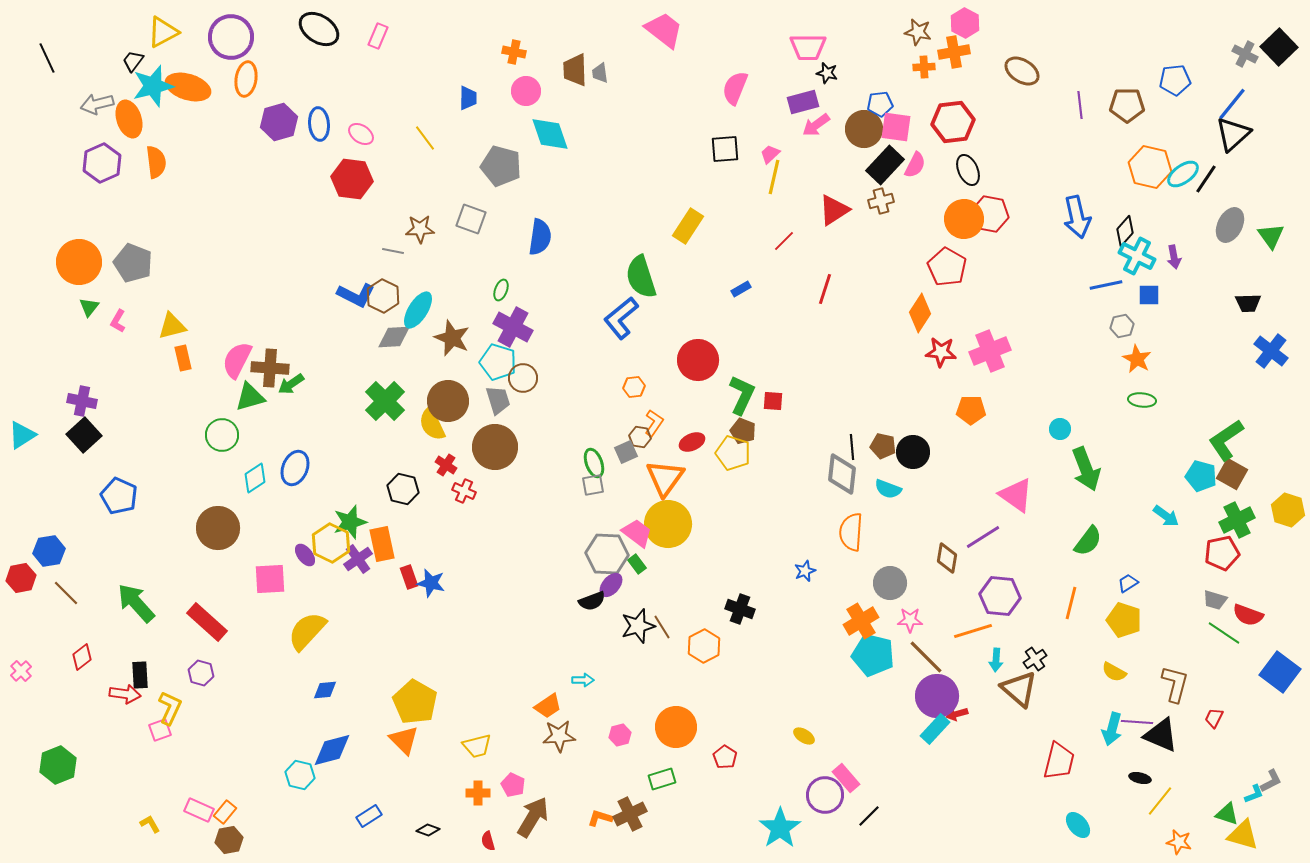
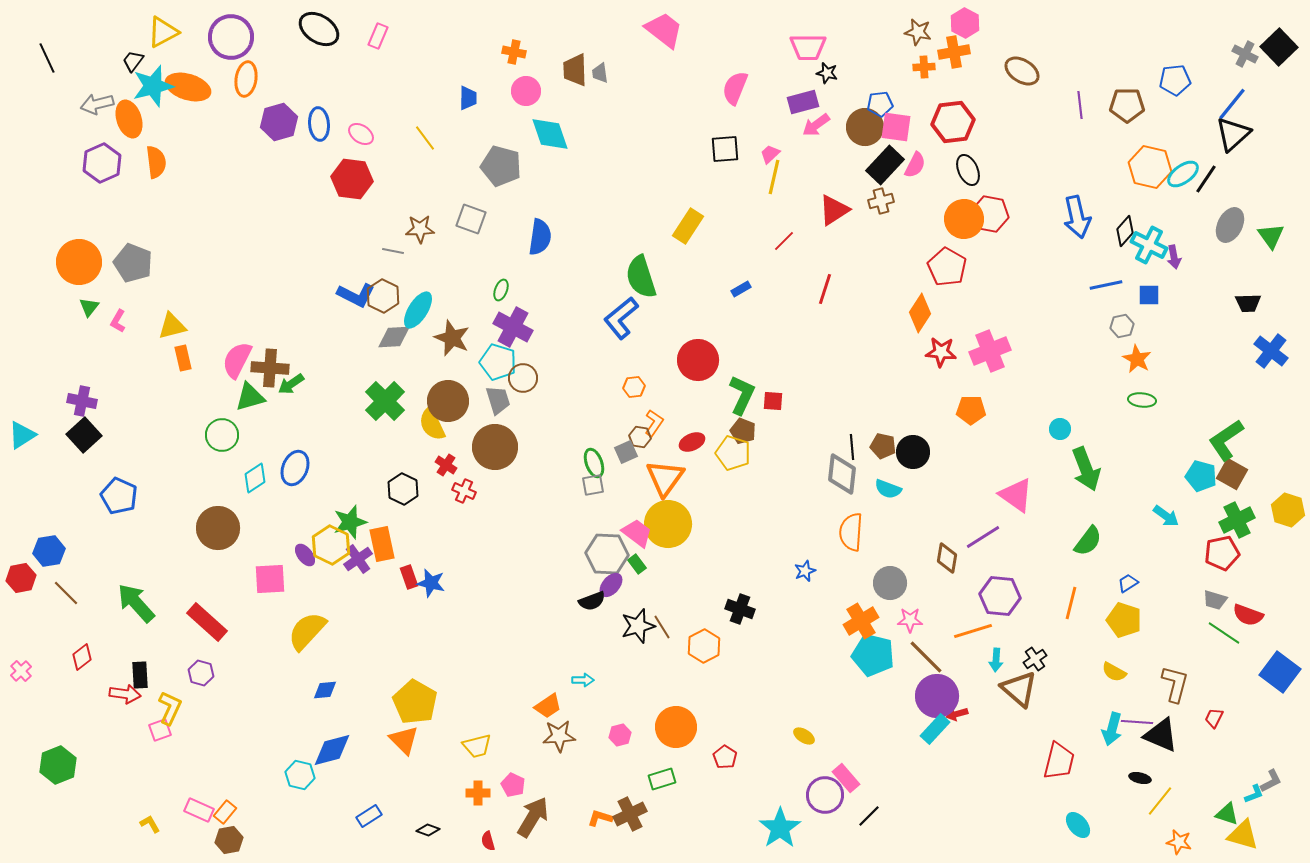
brown circle at (864, 129): moved 1 px right, 2 px up
cyan cross at (1137, 256): moved 12 px right, 11 px up
black hexagon at (403, 489): rotated 12 degrees clockwise
yellow hexagon at (331, 543): moved 2 px down
